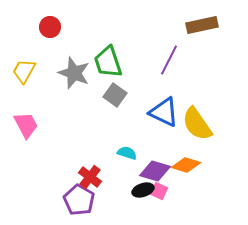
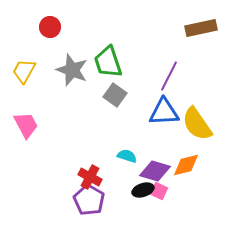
brown rectangle: moved 1 px left, 3 px down
purple line: moved 16 px down
gray star: moved 2 px left, 3 px up
blue triangle: rotated 28 degrees counterclockwise
cyan semicircle: moved 3 px down
orange diamond: rotated 32 degrees counterclockwise
red cross: rotated 10 degrees counterclockwise
purple pentagon: moved 10 px right
